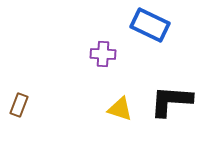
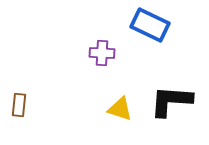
purple cross: moved 1 px left, 1 px up
brown rectangle: rotated 15 degrees counterclockwise
